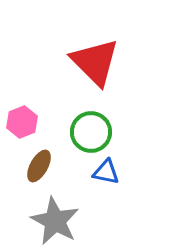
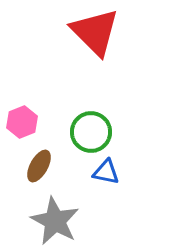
red triangle: moved 30 px up
